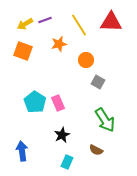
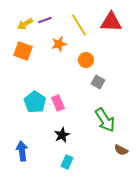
brown semicircle: moved 25 px right
